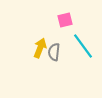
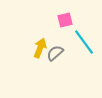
cyan line: moved 1 px right, 4 px up
gray semicircle: moved 1 px right, 1 px down; rotated 42 degrees clockwise
